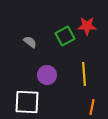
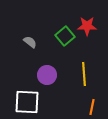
green square: rotated 12 degrees counterclockwise
